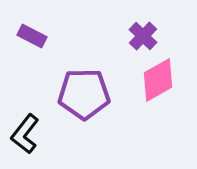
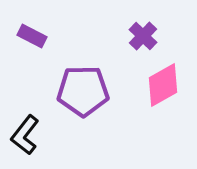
pink diamond: moved 5 px right, 5 px down
purple pentagon: moved 1 px left, 3 px up
black L-shape: moved 1 px down
